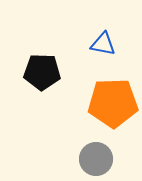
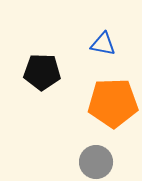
gray circle: moved 3 px down
